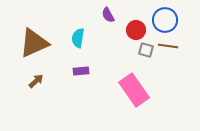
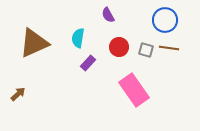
red circle: moved 17 px left, 17 px down
brown line: moved 1 px right, 2 px down
purple rectangle: moved 7 px right, 8 px up; rotated 42 degrees counterclockwise
brown arrow: moved 18 px left, 13 px down
